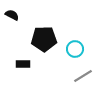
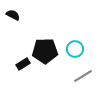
black semicircle: moved 1 px right
black pentagon: moved 1 px right, 12 px down
black rectangle: rotated 32 degrees counterclockwise
